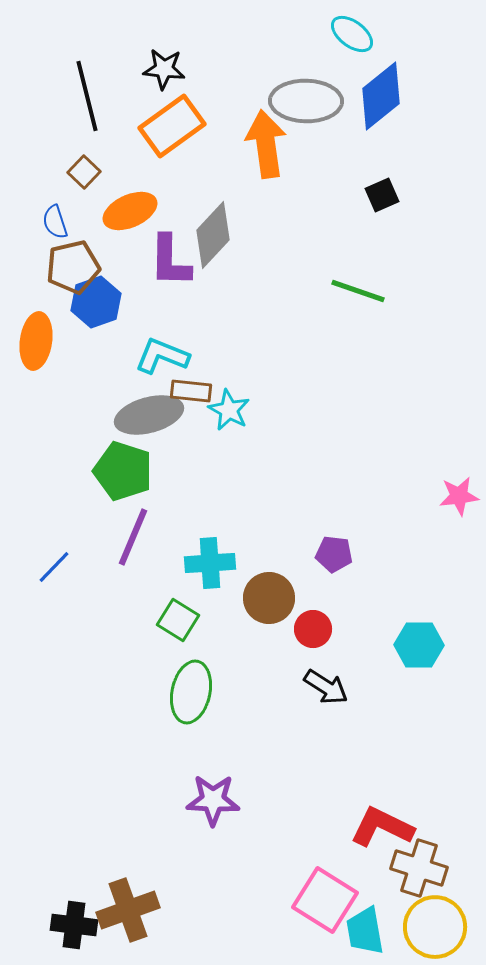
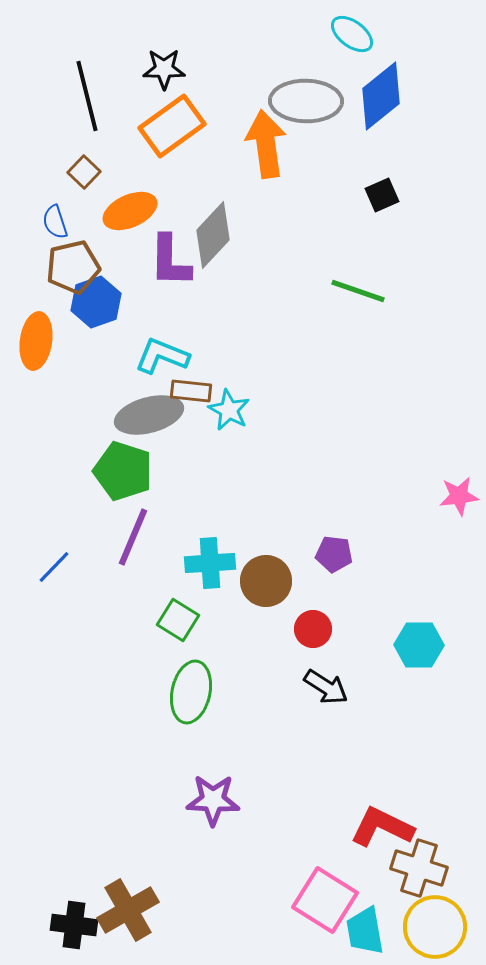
black star at (164, 69): rotated 6 degrees counterclockwise
brown circle at (269, 598): moved 3 px left, 17 px up
brown cross at (128, 910): rotated 10 degrees counterclockwise
